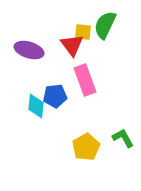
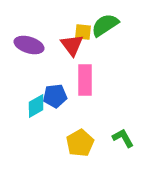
green semicircle: rotated 32 degrees clockwise
purple ellipse: moved 5 px up
pink rectangle: rotated 20 degrees clockwise
cyan diamond: rotated 55 degrees clockwise
yellow pentagon: moved 6 px left, 4 px up
